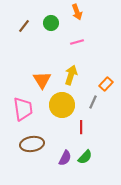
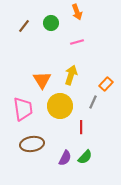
yellow circle: moved 2 px left, 1 px down
